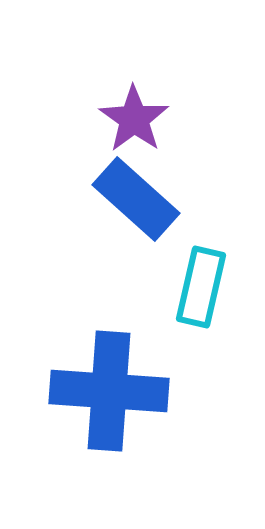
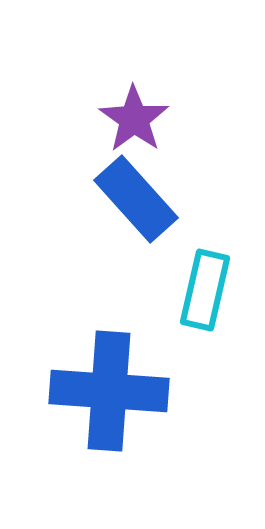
blue rectangle: rotated 6 degrees clockwise
cyan rectangle: moved 4 px right, 3 px down
